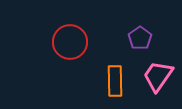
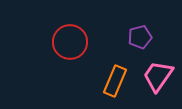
purple pentagon: moved 1 px up; rotated 20 degrees clockwise
orange rectangle: rotated 24 degrees clockwise
